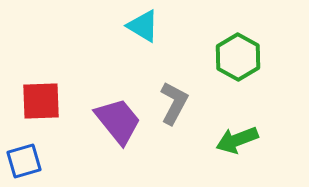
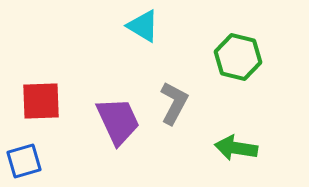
green hexagon: rotated 15 degrees counterclockwise
purple trapezoid: rotated 14 degrees clockwise
green arrow: moved 1 px left, 8 px down; rotated 30 degrees clockwise
